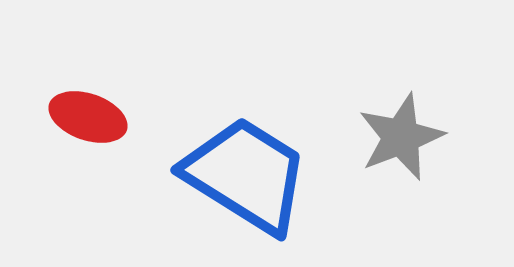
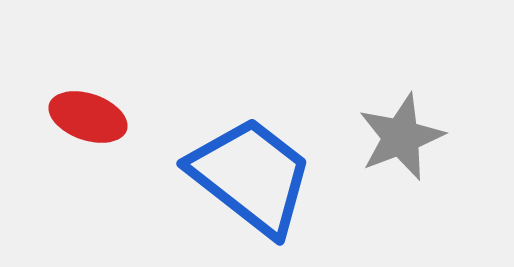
blue trapezoid: moved 5 px right, 1 px down; rotated 6 degrees clockwise
